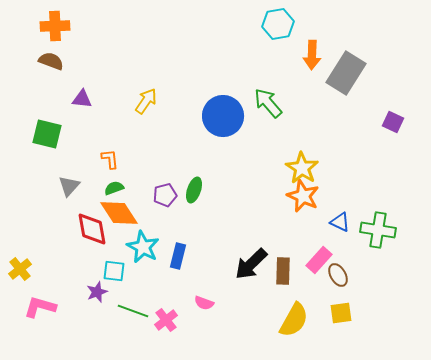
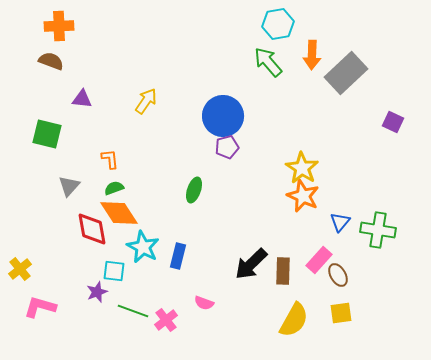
orange cross: moved 4 px right
gray rectangle: rotated 15 degrees clockwise
green arrow: moved 41 px up
purple pentagon: moved 62 px right, 48 px up
blue triangle: rotated 45 degrees clockwise
